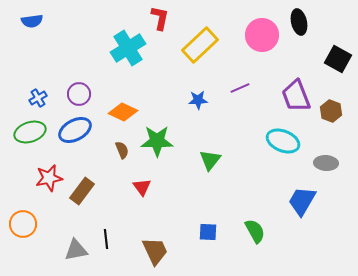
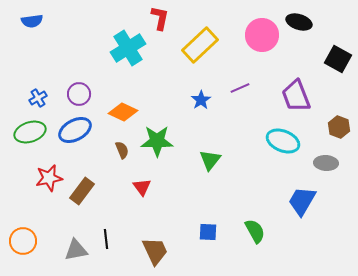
black ellipse: rotated 60 degrees counterclockwise
blue star: moved 3 px right; rotated 30 degrees counterclockwise
brown hexagon: moved 8 px right, 16 px down
orange circle: moved 17 px down
